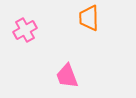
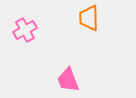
pink trapezoid: moved 1 px right, 4 px down
